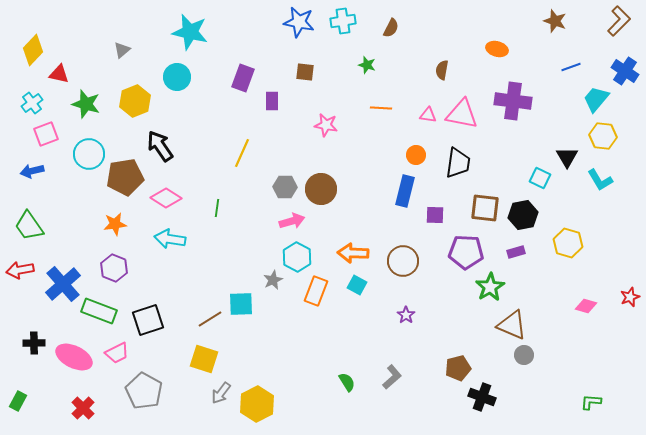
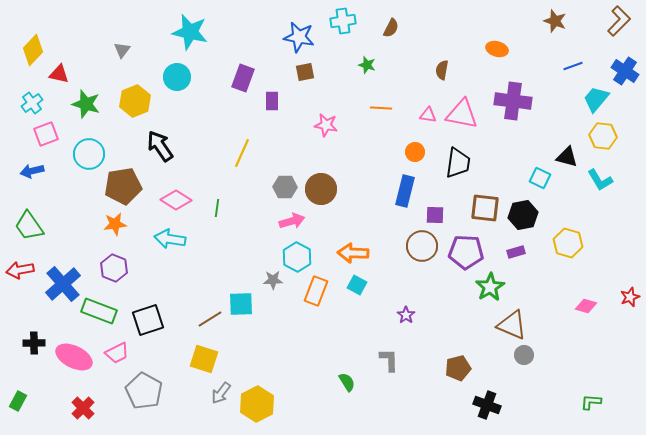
blue star at (299, 22): moved 15 px down
gray triangle at (122, 50): rotated 12 degrees counterclockwise
blue line at (571, 67): moved 2 px right, 1 px up
brown square at (305, 72): rotated 18 degrees counterclockwise
orange circle at (416, 155): moved 1 px left, 3 px up
black triangle at (567, 157): rotated 45 degrees counterclockwise
brown pentagon at (125, 177): moved 2 px left, 9 px down
pink diamond at (166, 198): moved 10 px right, 2 px down
brown circle at (403, 261): moved 19 px right, 15 px up
gray star at (273, 280): rotated 24 degrees clockwise
gray L-shape at (392, 377): moved 3 px left, 17 px up; rotated 50 degrees counterclockwise
black cross at (482, 397): moved 5 px right, 8 px down
